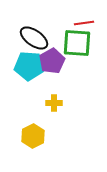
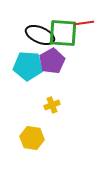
black ellipse: moved 6 px right, 3 px up; rotated 12 degrees counterclockwise
green square: moved 14 px left, 10 px up
cyan pentagon: moved 1 px left
yellow cross: moved 2 px left, 2 px down; rotated 21 degrees counterclockwise
yellow hexagon: moved 1 px left, 2 px down; rotated 25 degrees counterclockwise
